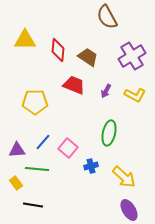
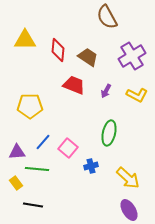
yellow L-shape: moved 2 px right
yellow pentagon: moved 5 px left, 4 px down
purple triangle: moved 2 px down
yellow arrow: moved 4 px right, 1 px down
